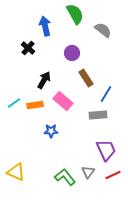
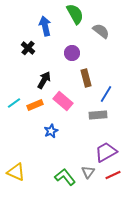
gray semicircle: moved 2 px left, 1 px down
brown rectangle: rotated 18 degrees clockwise
orange rectangle: rotated 14 degrees counterclockwise
blue star: rotated 24 degrees counterclockwise
purple trapezoid: moved 2 px down; rotated 95 degrees counterclockwise
